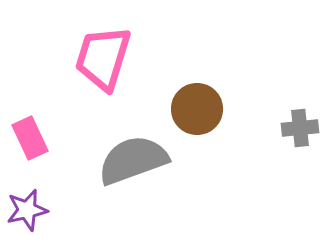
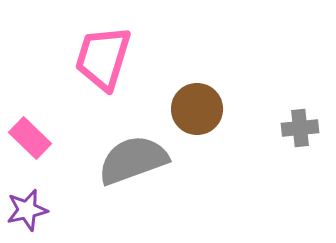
pink rectangle: rotated 21 degrees counterclockwise
